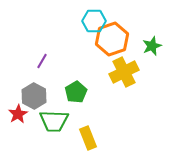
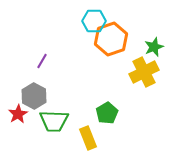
orange hexagon: moved 1 px left
green star: moved 2 px right, 1 px down
yellow cross: moved 20 px right
green pentagon: moved 31 px right, 21 px down
